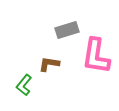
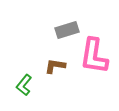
pink L-shape: moved 2 px left
brown L-shape: moved 6 px right, 2 px down
